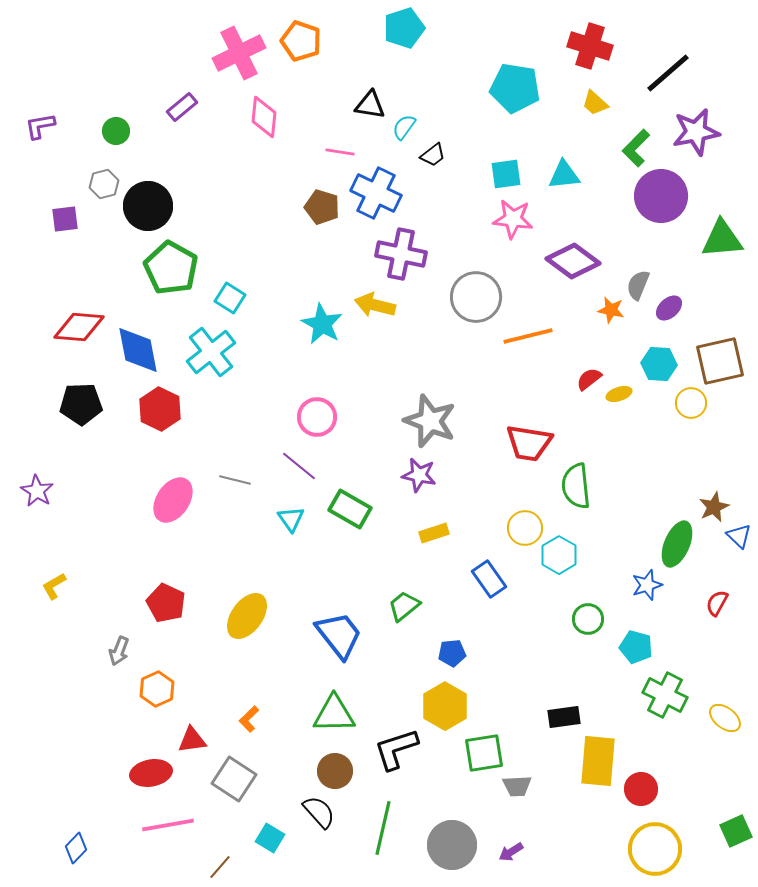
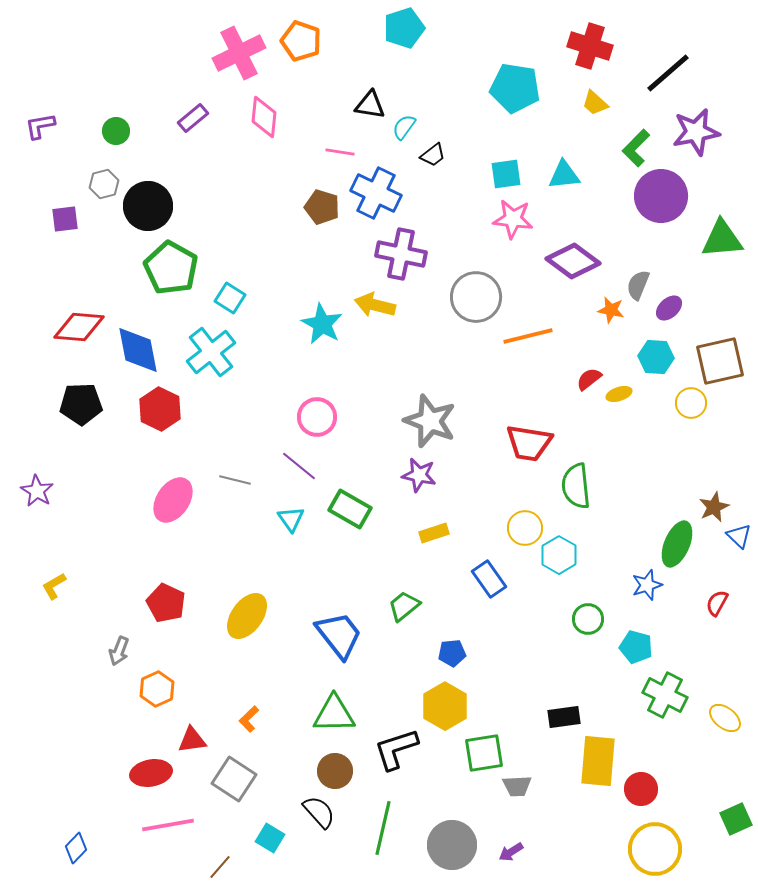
purple rectangle at (182, 107): moved 11 px right, 11 px down
cyan hexagon at (659, 364): moved 3 px left, 7 px up
green square at (736, 831): moved 12 px up
